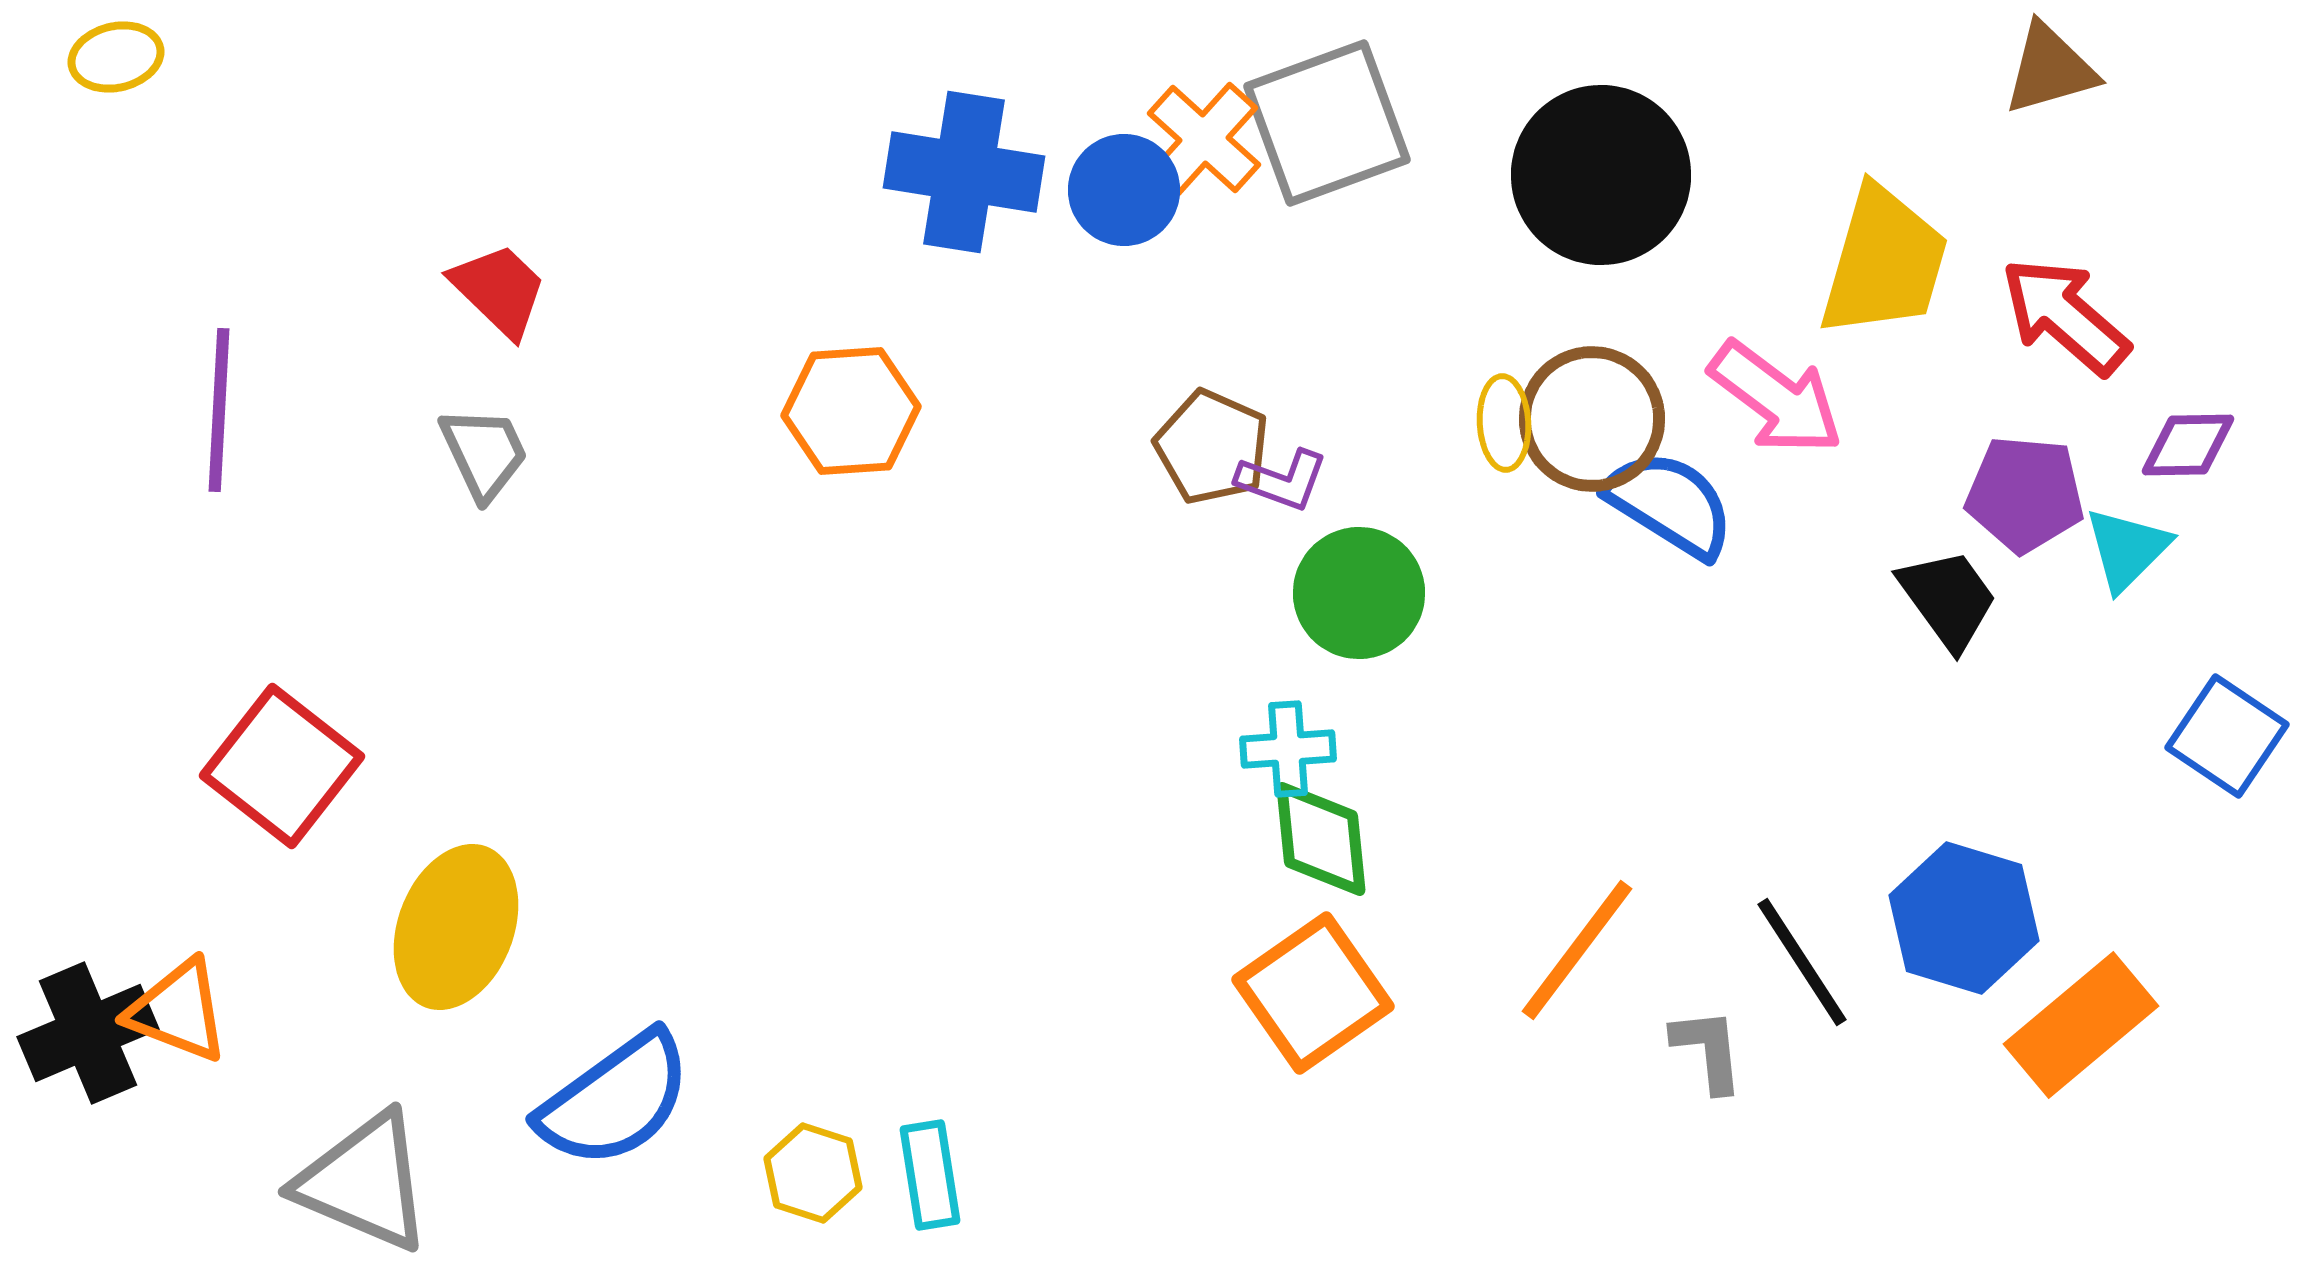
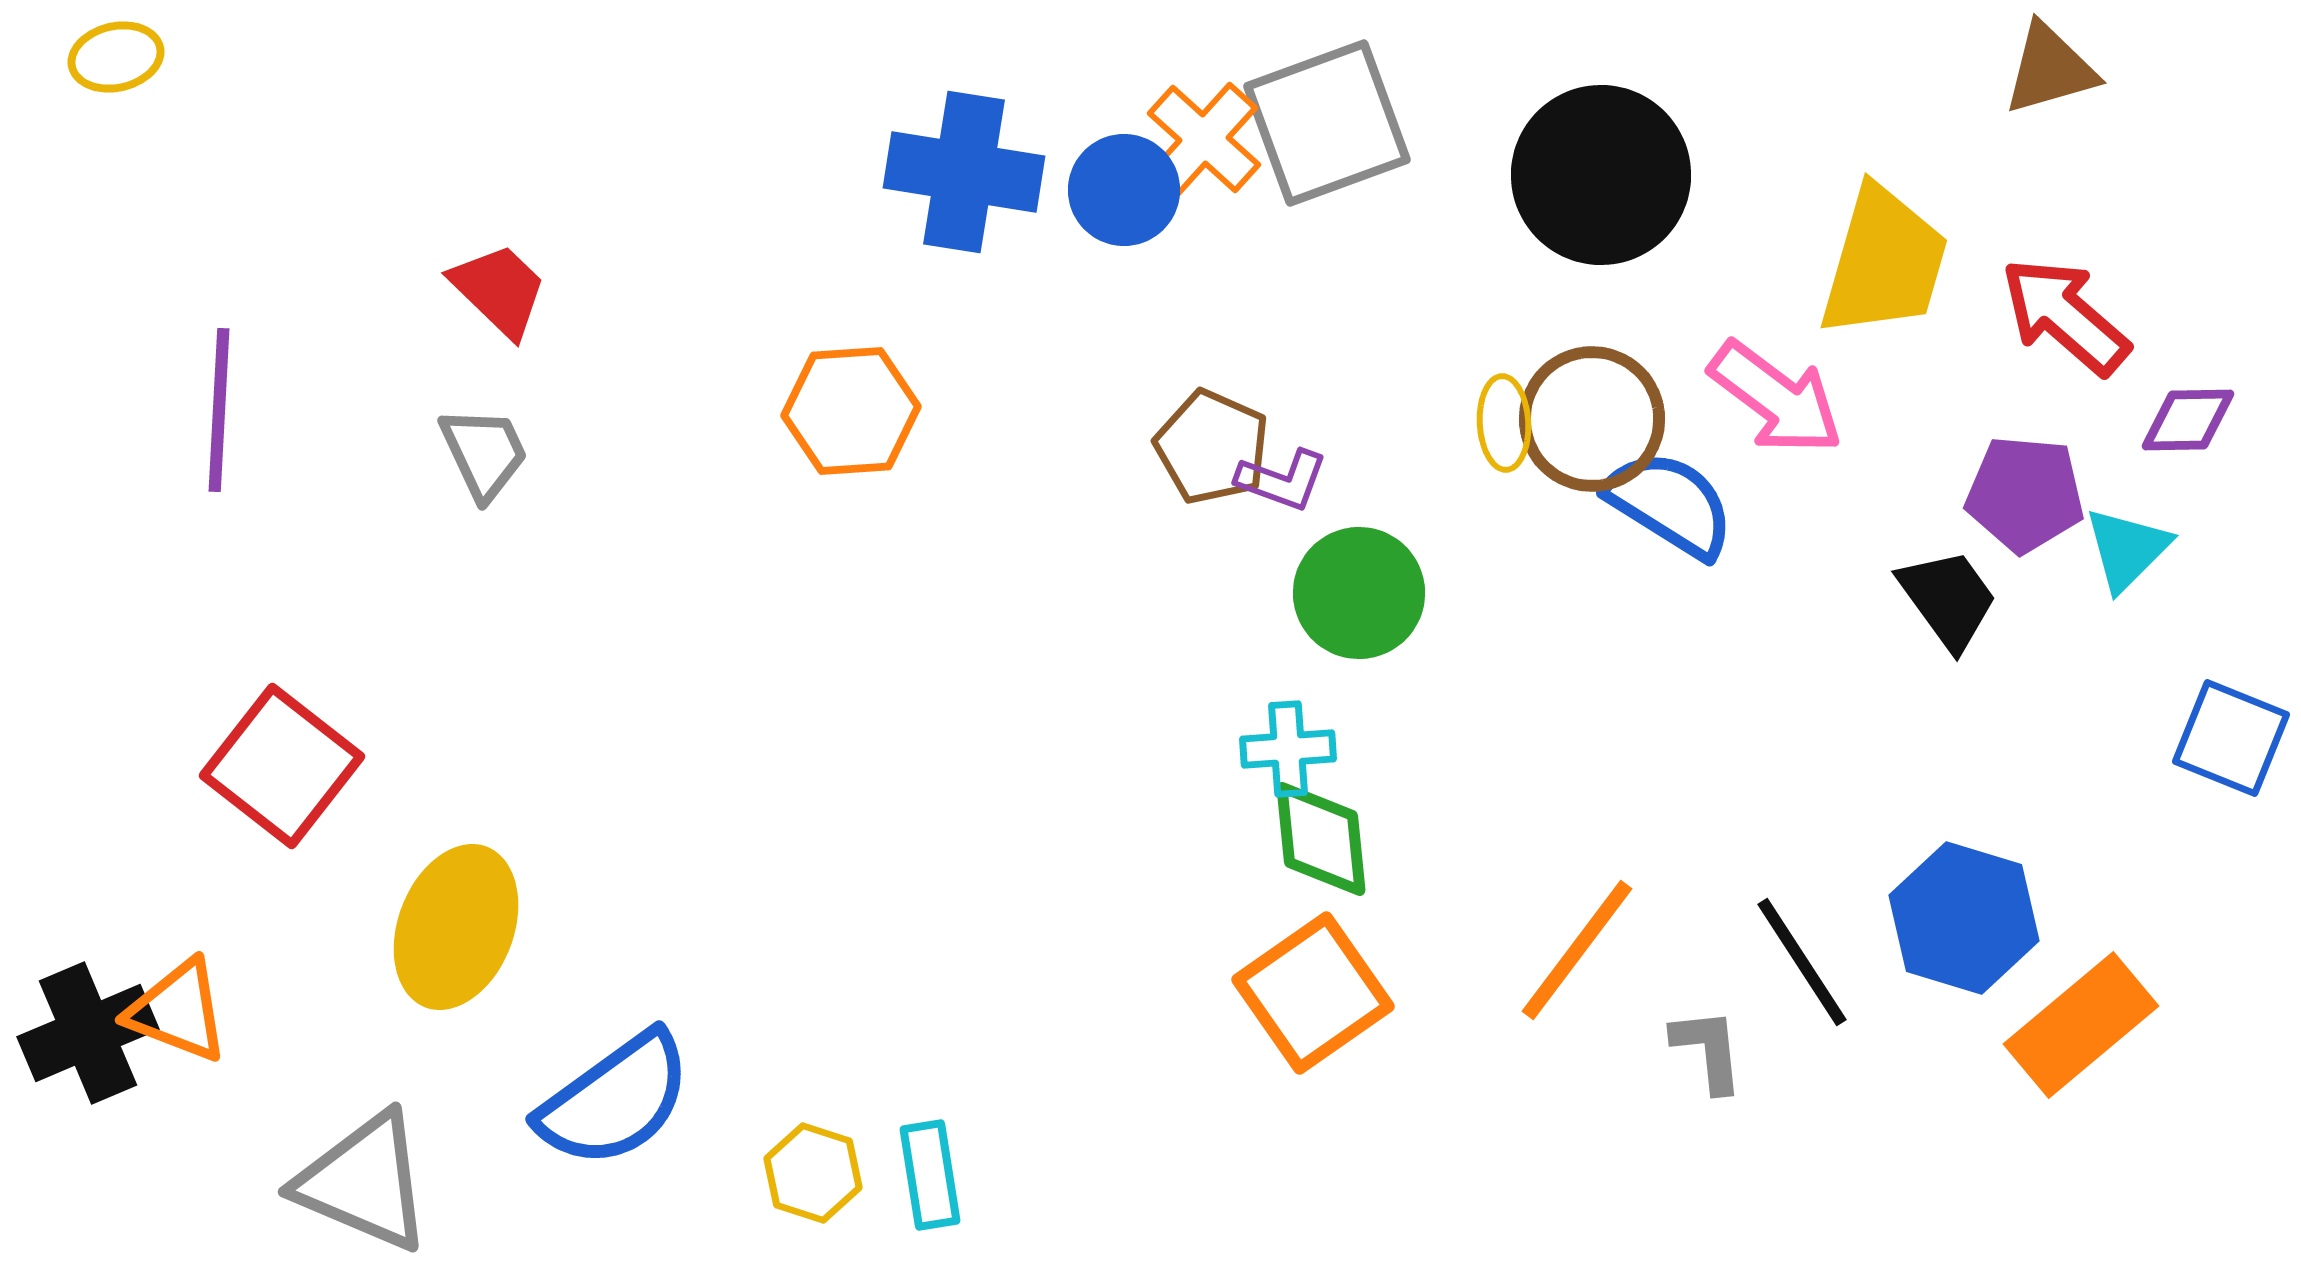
purple diamond at (2188, 445): moved 25 px up
blue square at (2227, 736): moved 4 px right, 2 px down; rotated 12 degrees counterclockwise
